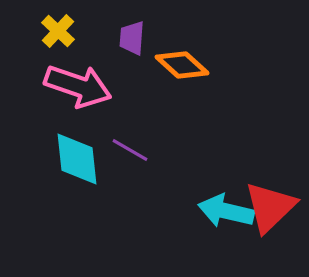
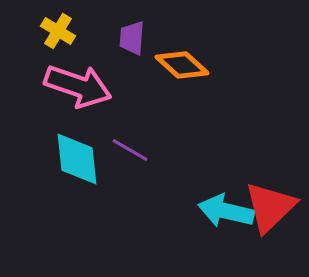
yellow cross: rotated 12 degrees counterclockwise
